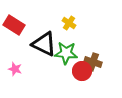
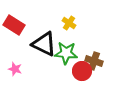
brown cross: moved 1 px right, 1 px up
